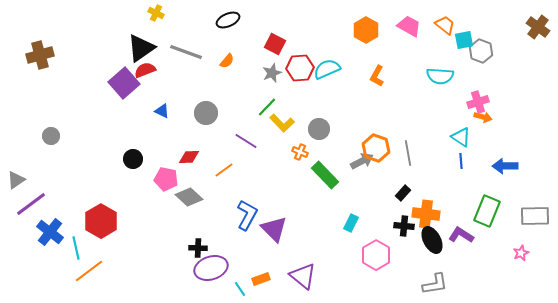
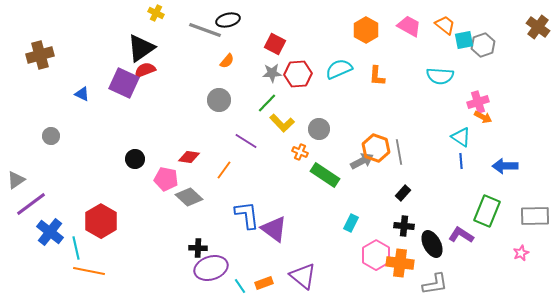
black ellipse at (228, 20): rotated 10 degrees clockwise
gray hexagon at (481, 51): moved 2 px right, 6 px up; rotated 20 degrees clockwise
gray line at (186, 52): moved 19 px right, 22 px up
red hexagon at (300, 68): moved 2 px left, 6 px down
cyan semicircle at (327, 69): moved 12 px right
gray star at (272, 73): rotated 18 degrees clockwise
orange L-shape at (377, 76): rotated 25 degrees counterclockwise
purple square at (124, 83): rotated 24 degrees counterclockwise
green line at (267, 107): moved 4 px up
blue triangle at (162, 111): moved 80 px left, 17 px up
gray circle at (206, 113): moved 13 px right, 13 px up
orange arrow at (483, 117): rotated 12 degrees clockwise
gray line at (408, 153): moved 9 px left, 1 px up
red diamond at (189, 157): rotated 10 degrees clockwise
black circle at (133, 159): moved 2 px right
orange line at (224, 170): rotated 18 degrees counterclockwise
green rectangle at (325, 175): rotated 12 degrees counterclockwise
orange cross at (426, 214): moved 26 px left, 49 px down
blue L-shape at (247, 215): rotated 36 degrees counterclockwise
purple triangle at (274, 229): rotated 8 degrees counterclockwise
black ellipse at (432, 240): moved 4 px down
orange line at (89, 271): rotated 48 degrees clockwise
orange rectangle at (261, 279): moved 3 px right, 4 px down
cyan line at (240, 289): moved 3 px up
